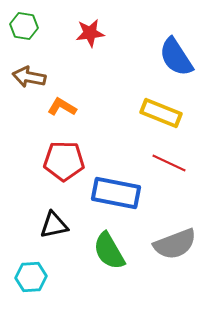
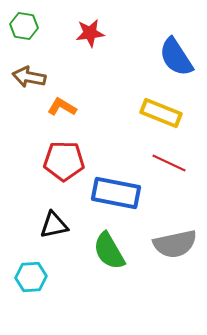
gray semicircle: rotated 9 degrees clockwise
